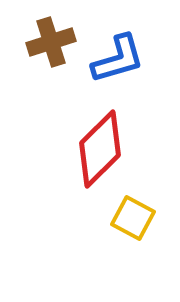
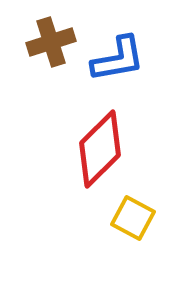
blue L-shape: rotated 6 degrees clockwise
